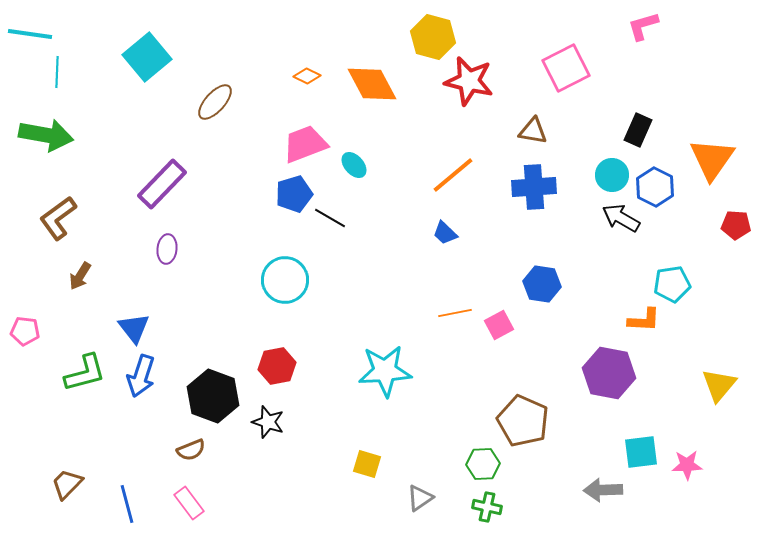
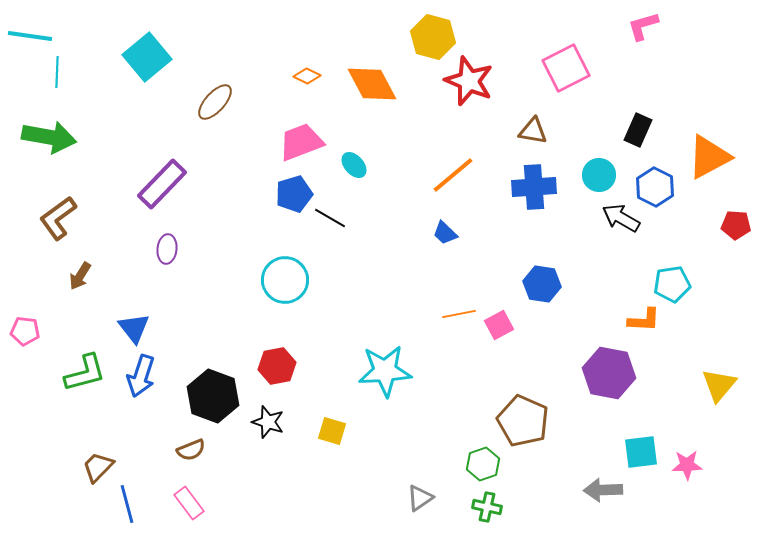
cyan line at (30, 34): moved 2 px down
red star at (469, 81): rotated 9 degrees clockwise
green arrow at (46, 135): moved 3 px right, 2 px down
pink trapezoid at (305, 144): moved 4 px left, 2 px up
orange triangle at (712, 159): moved 3 px left, 2 px up; rotated 27 degrees clockwise
cyan circle at (612, 175): moved 13 px left
orange line at (455, 313): moved 4 px right, 1 px down
yellow square at (367, 464): moved 35 px left, 33 px up
green hexagon at (483, 464): rotated 16 degrees counterclockwise
brown trapezoid at (67, 484): moved 31 px right, 17 px up
